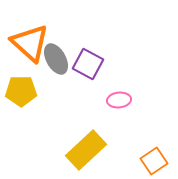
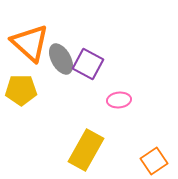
gray ellipse: moved 5 px right
yellow pentagon: moved 1 px up
yellow rectangle: rotated 18 degrees counterclockwise
